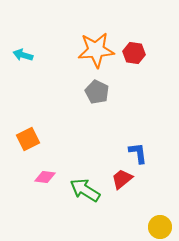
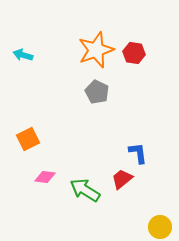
orange star: rotated 15 degrees counterclockwise
